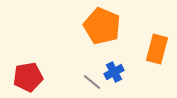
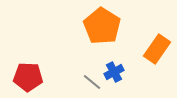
orange pentagon: rotated 9 degrees clockwise
orange rectangle: rotated 20 degrees clockwise
red pentagon: rotated 12 degrees clockwise
